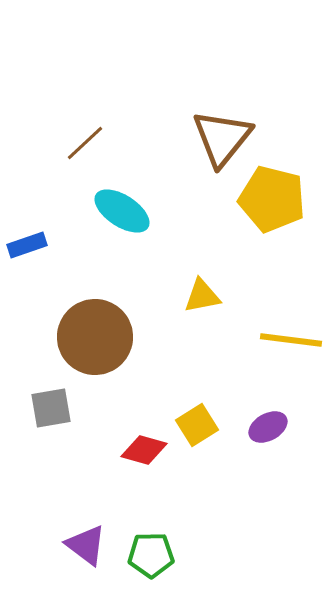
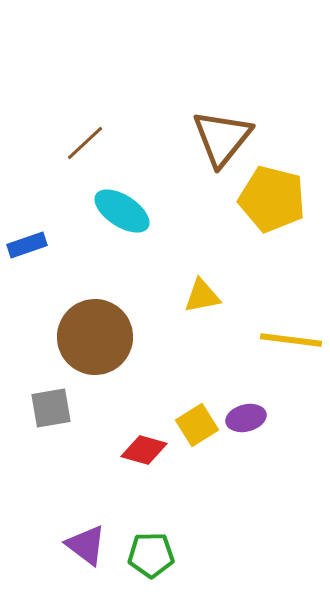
purple ellipse: moved 22 px left, 9 px up; rotated 15 degrees clockwise
